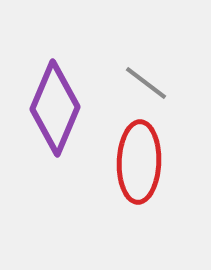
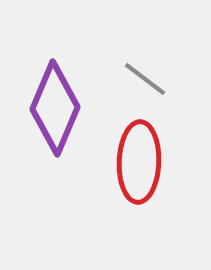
gray line: moved 1 px left, 4 px up
